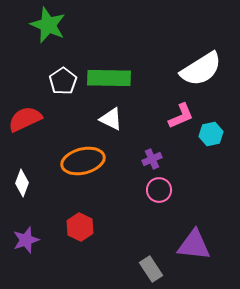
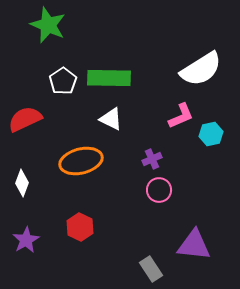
orange ellipse: moved 2 px left
purple star: rotated 12 degrees counterclockwise
